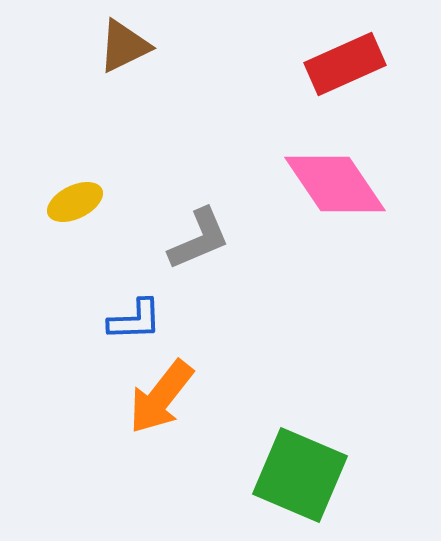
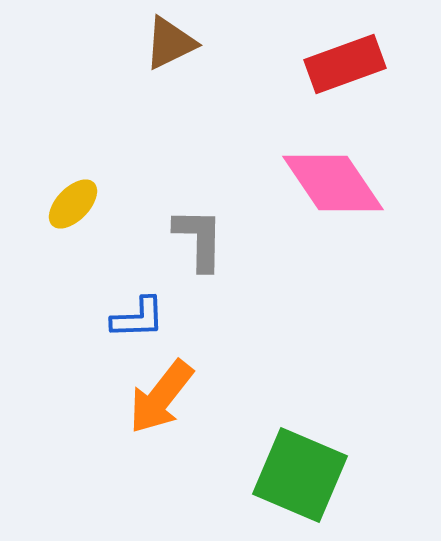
brown triangle: moved 46 px right, 3 px up
red rectangle: rotated 4 degrees clockwise
pink diamond: moved 2 px left, 1 px up
yellow ellipse: moved 2 px left, 2 px down; rotated 20 degrees counterclockwise
gray L-shape: rotated 66 degrees counterclockwise
blue L-shape: moved 3 px right, 2 px up
